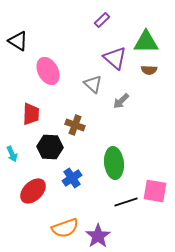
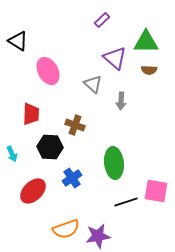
gray arrow: rotated 42 degrees counterclockwise
pink square: moved 1 px right
orange semicircle: moved 1 px right, 1 px down
purple star: rotated 25 degrees clockwise
